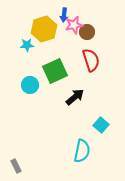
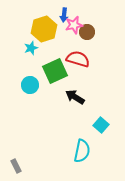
cyan star: moved 4 px right, 3 px down; rotated 16 degrees counterclockwise
red semicircle: moved 13 px left, 1 px up; rotated 55 degrees counterclockwise
black arrow: rotated 108 degrees counterclockwise
